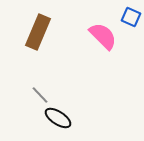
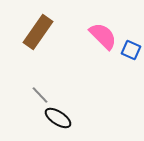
blue square: moved 33 px down
brown rectangle: rotated 12 degrees clockwise
